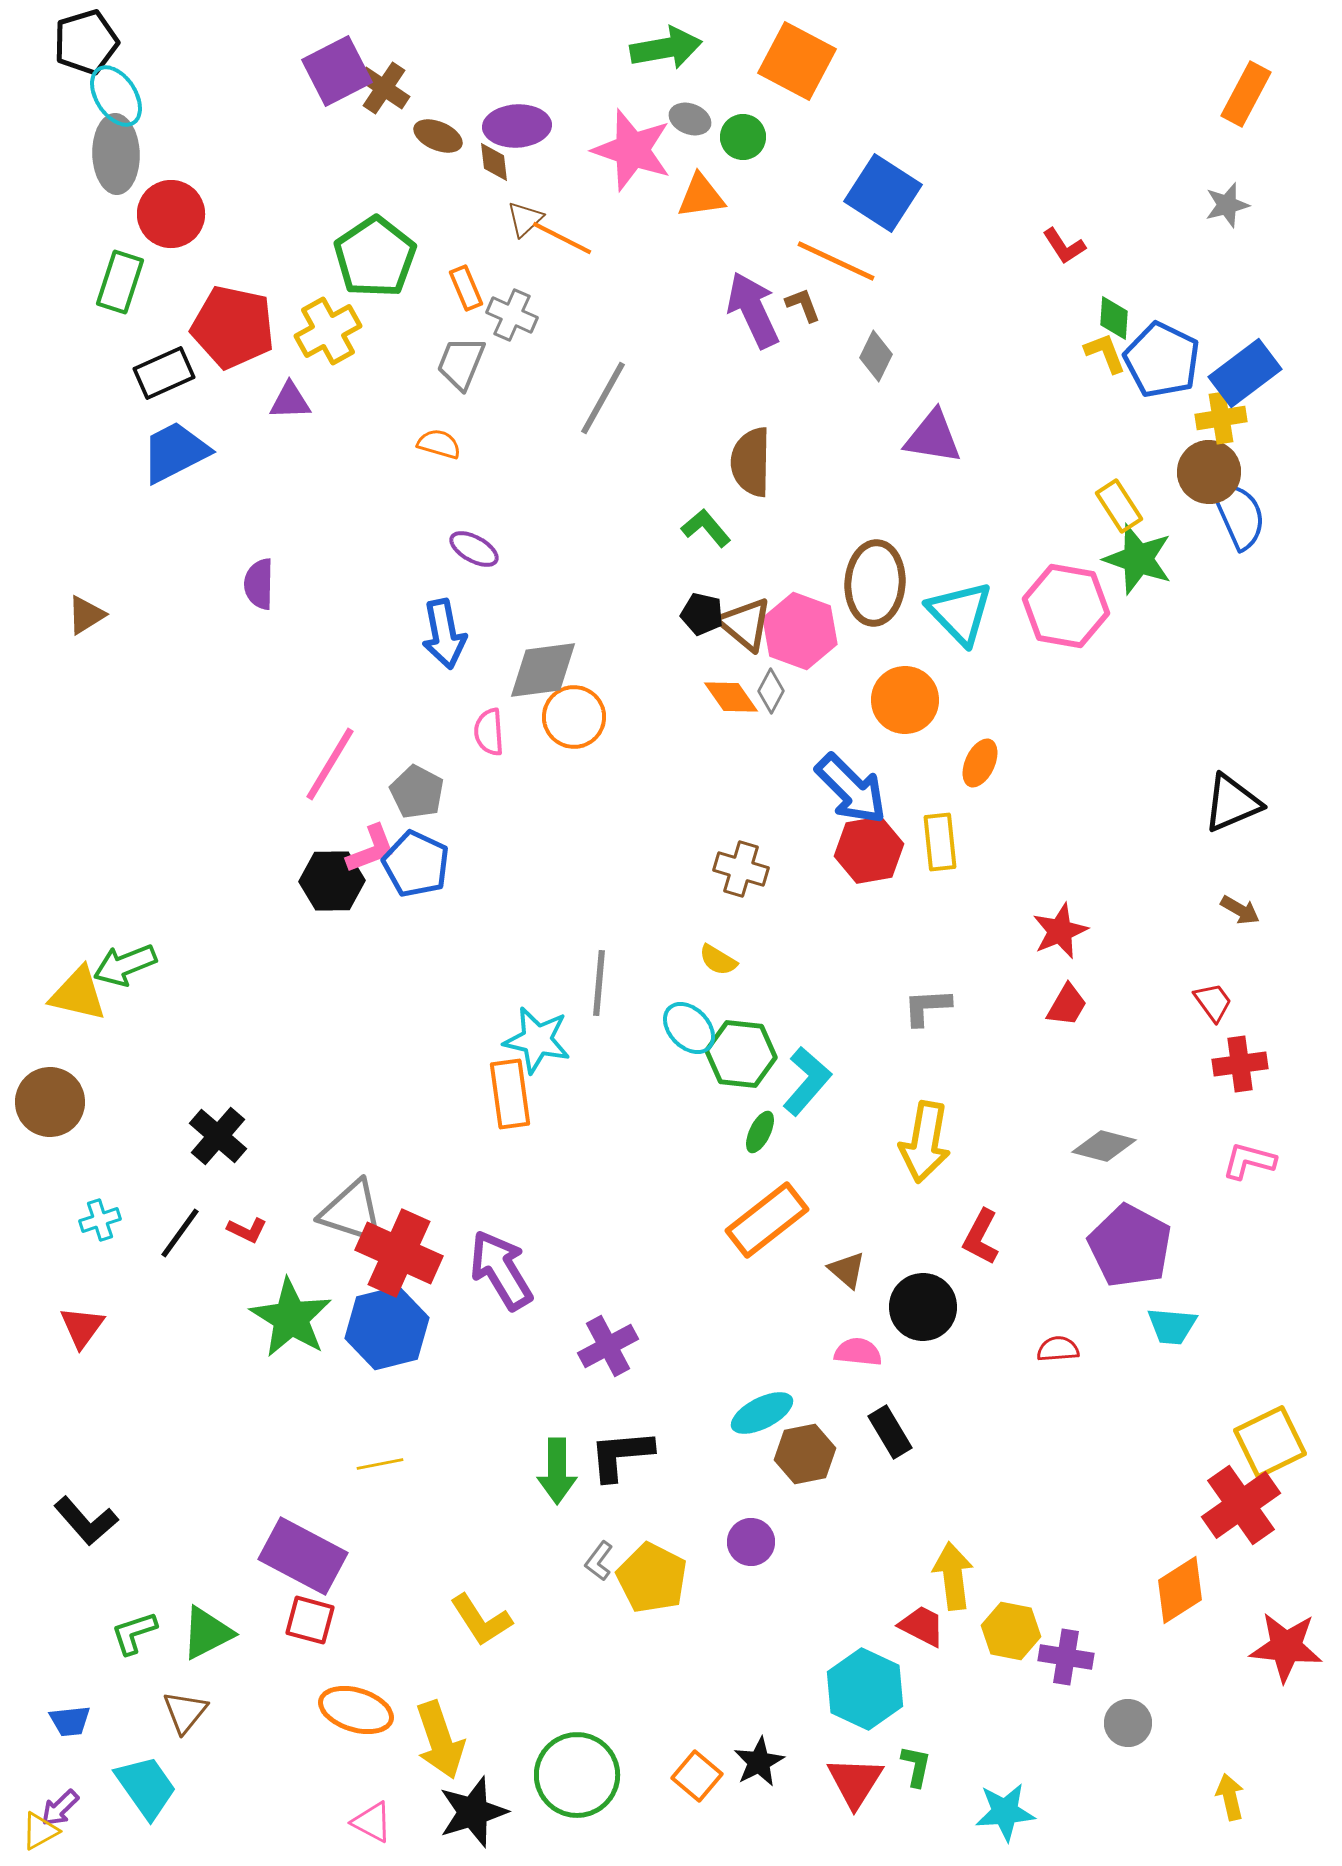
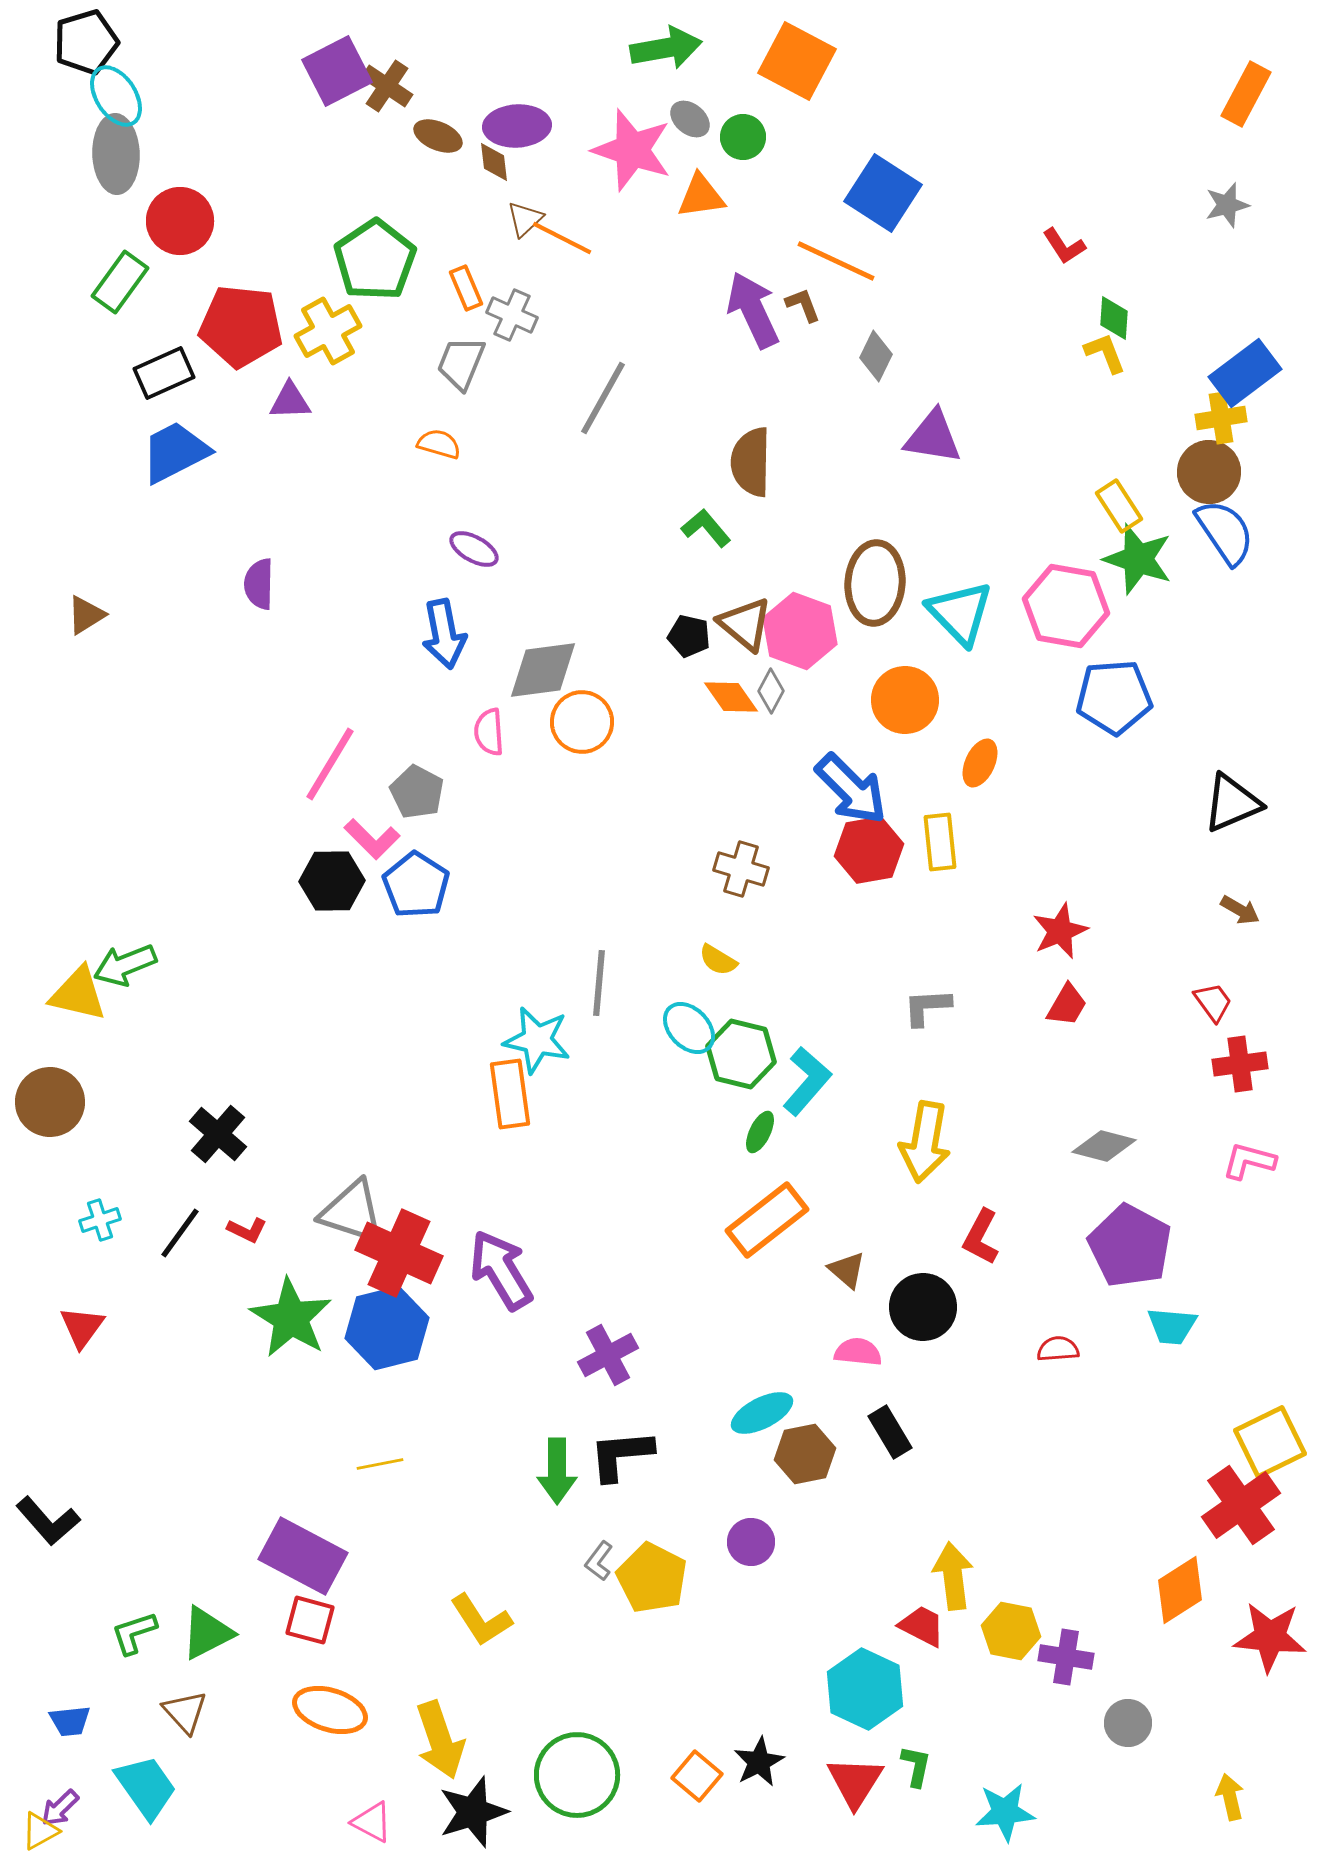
brown cross at (384, 88): moved 3 px right, 2 px up
gray ellipse at (690, 119): rotated 18 degrees clockwise
red circle at (171, 214): moved 9 px right, 7 px down
green pentagon at (375, 257): moved 3 px down
green rectangle at (120, 282): rotated 18 degrees clockwise
red pentagon at (233, 327): moved 8 px right, 1 px up; rotated 6 degrees counterclockwise
blue pentagon at (1162, 360): moved 48 px left, 337 px down; rotated 30 degrees counterclockwise
blue semicircle at (1239, 515): moved 14 px left, 17 px down; rotated 10 degrees counterclockwise
black pentagon at (702, 614): moved 13 px left, 22 px down
orange circle at (574, 717): moved 8 px right, 5 px down
pink L-shape at (371, 849): moved 1 px right, 10 px up; rotated 66 degrees clockwise
blue pentagon at (416, 864): moved 21 px down; rotated 8 degrees clockwise
green hexagon at (741, 1054): rotated 8 degrees clockwise
black cross at (218, 1136): moved 2 px up
purple cross at (608, 1346): moved 9 px down
black L-shape at (86, 1521): moved 38 px left
red star at (1286, 1647): moved 16 px left, 10 px up
orange ellipse at (356, 1710): moved 26 px left
brown triangle at (185, 1712): rotated 21 degrees counterclockwise
